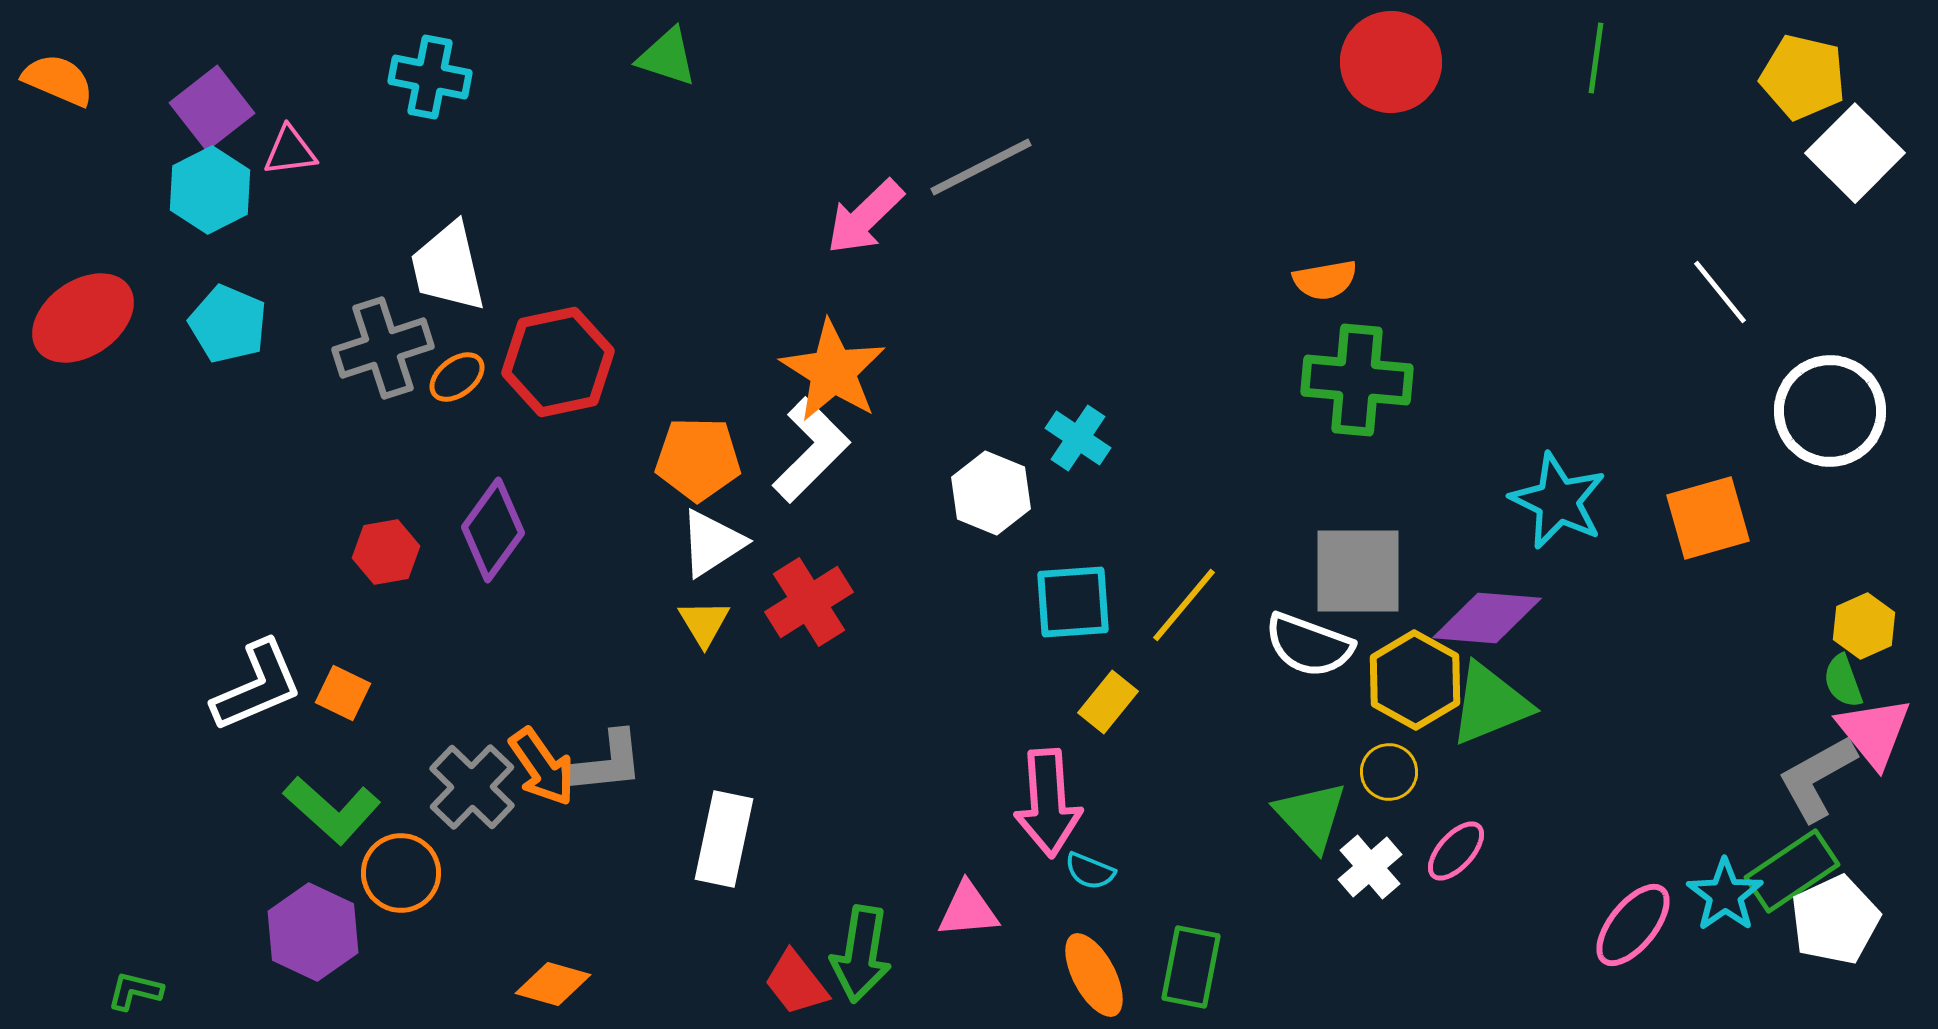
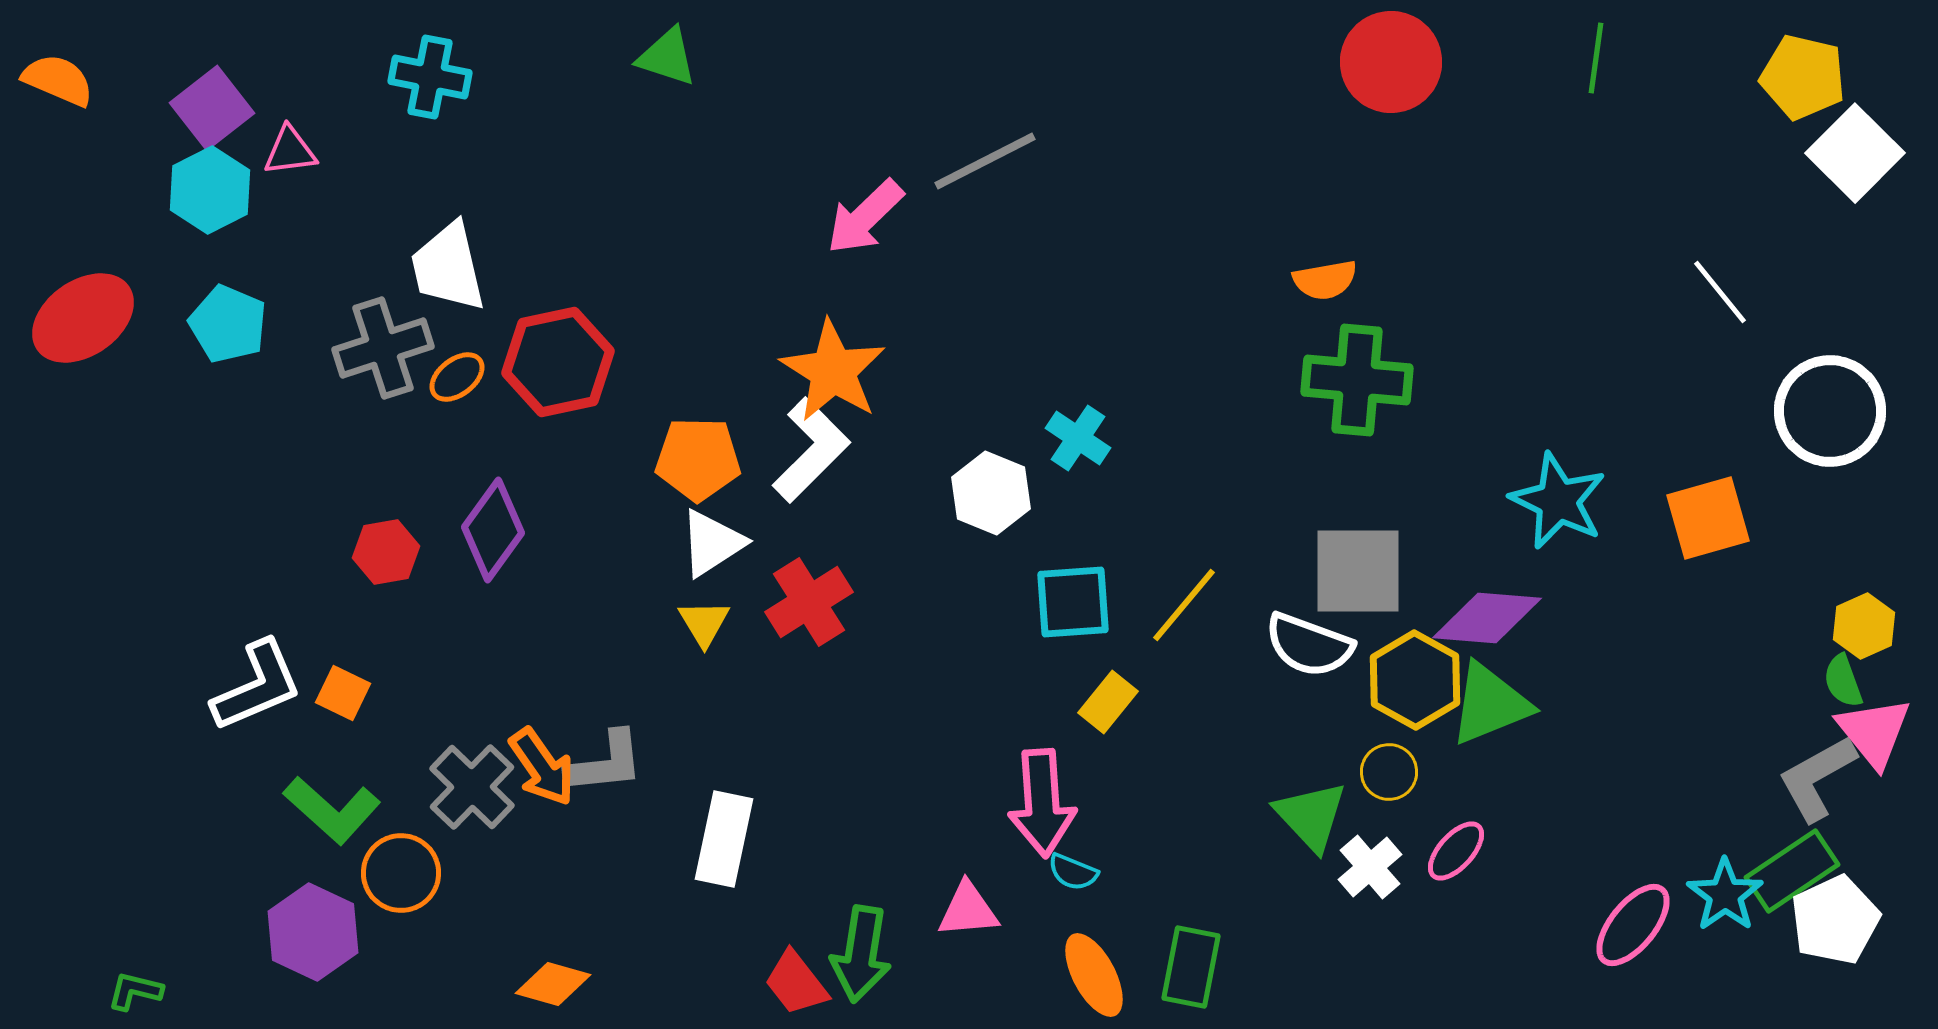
gray line at (981, 167): moved 4 px right, 6 px up
pink arrow at (1048, 803): moved 6 px left
cyan semicircle at (1090, 871): moved 17 px left, 1 px down
